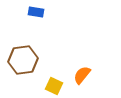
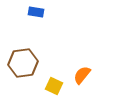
brown hexagon: moved 3 px down
